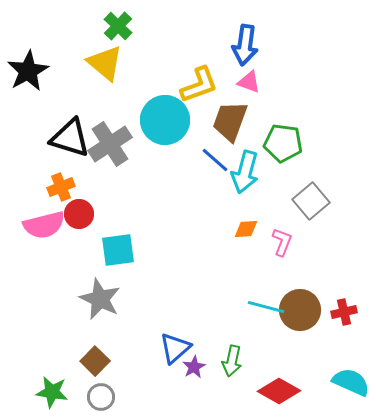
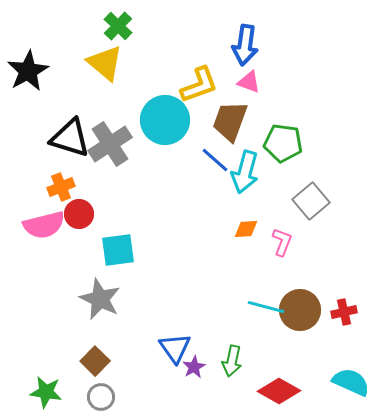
blue triangle: rotated 24 degrees counterclockwise
green star: moved 6 px left
